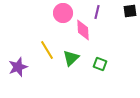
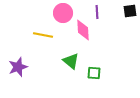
purple line: rotated 16 degrees counterclockwise
yellow line: moved 4 px left, 15 px up; rotated 48 degrees counterclockwise
green triangle: moved 3 px down; rotated 36 degrees counterclockwise
green square: moved 6 px left, 9 px down; rotated 16 degrees counterclockwise
